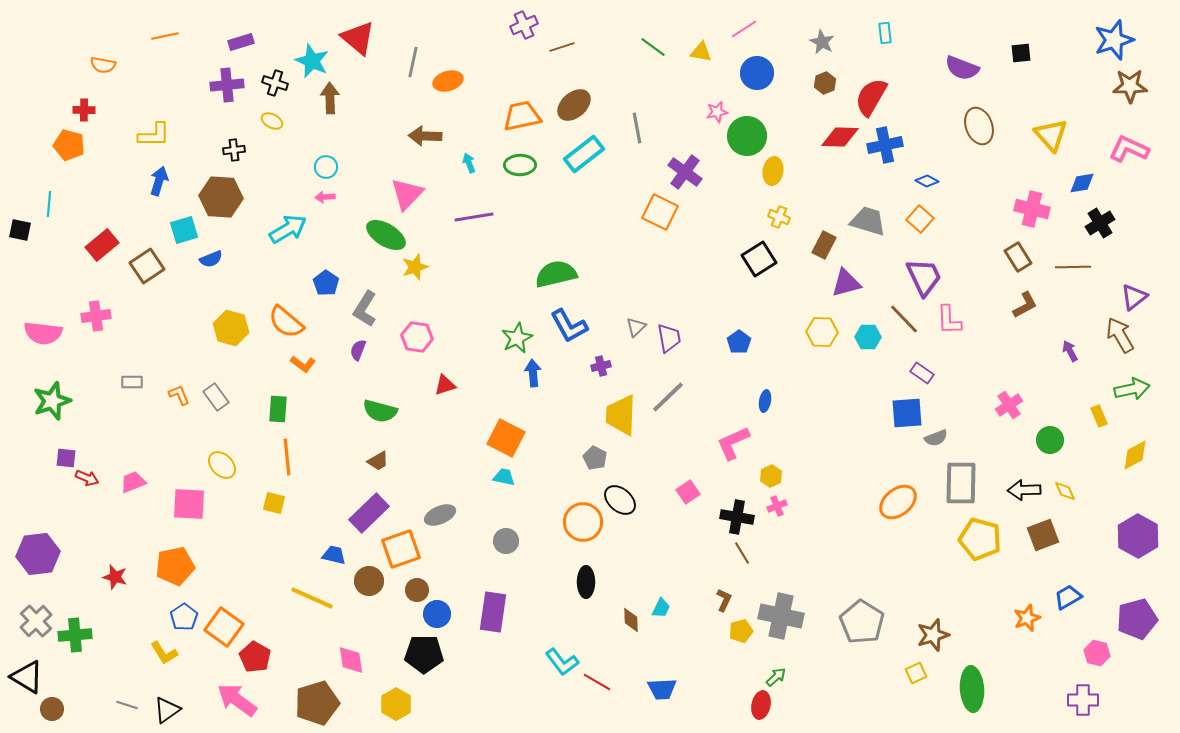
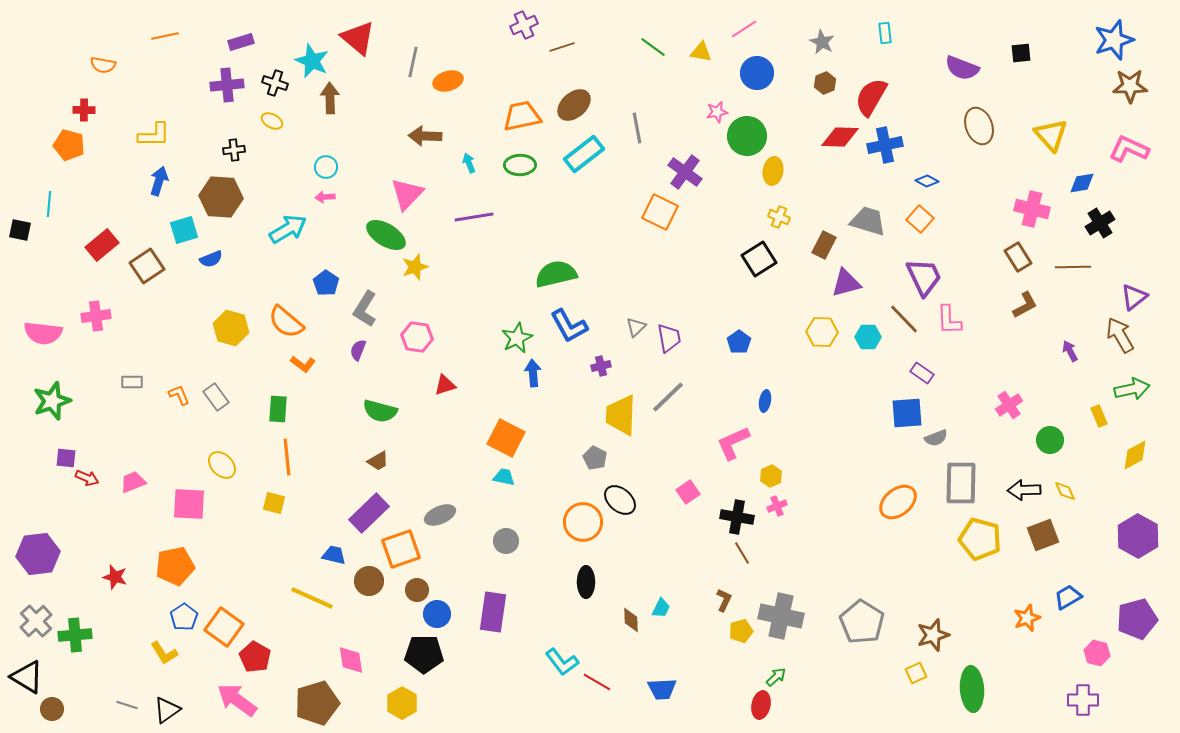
yellow hexagon at (396, 704): moved 6 px right, 1 px up
